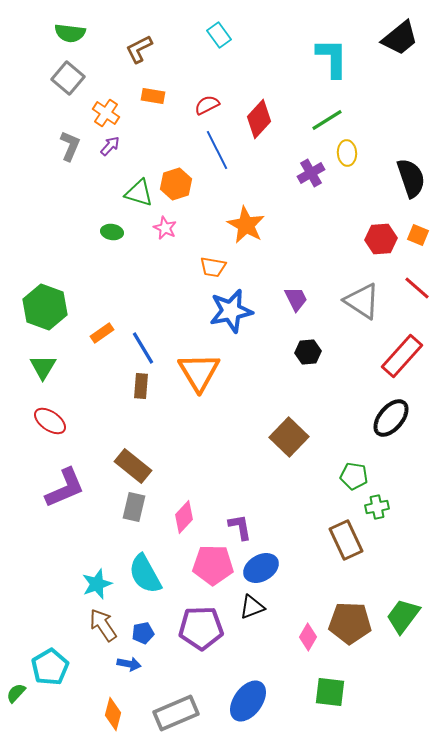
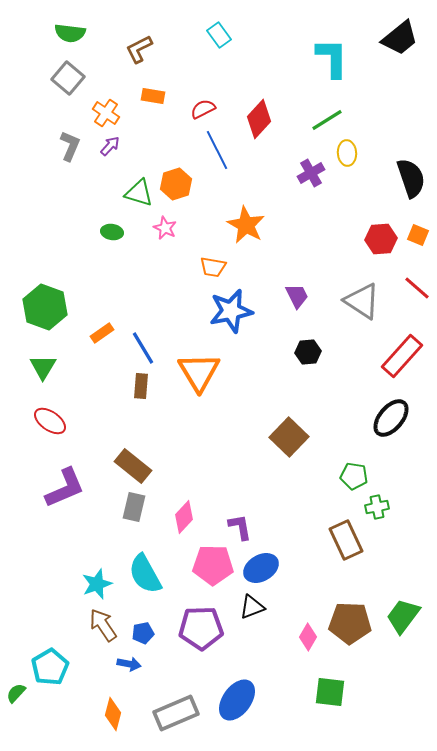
red semicircle at (207, 105): moved 4 px left, 4 px down
purple trapezoid at (296, 299): moved 1 px right, 3 px up
blue ellipse at (248, 701): moved 11 px left, 1 px up
